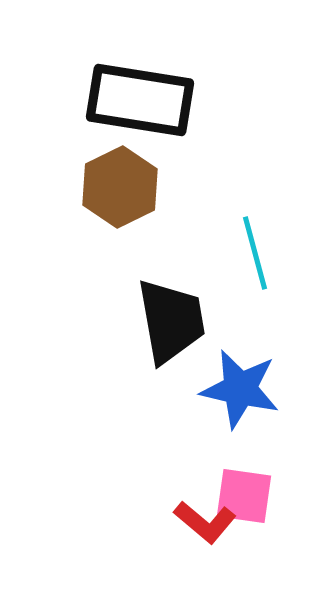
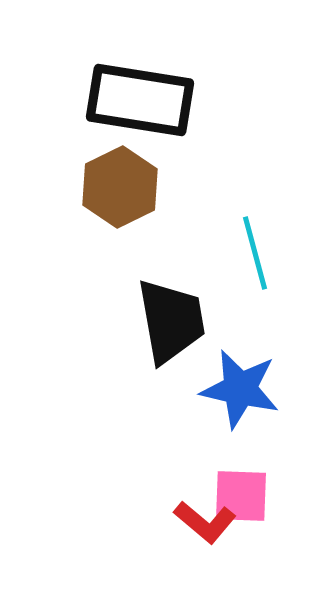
pink square: moved 3 px left; rotated 6 degrees counterclockwise
